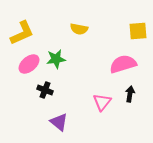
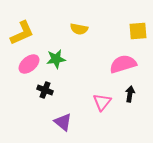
purple triangle: moved 4 px right
